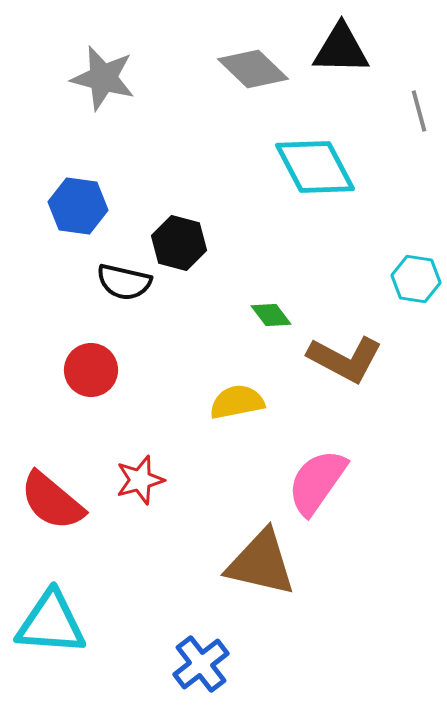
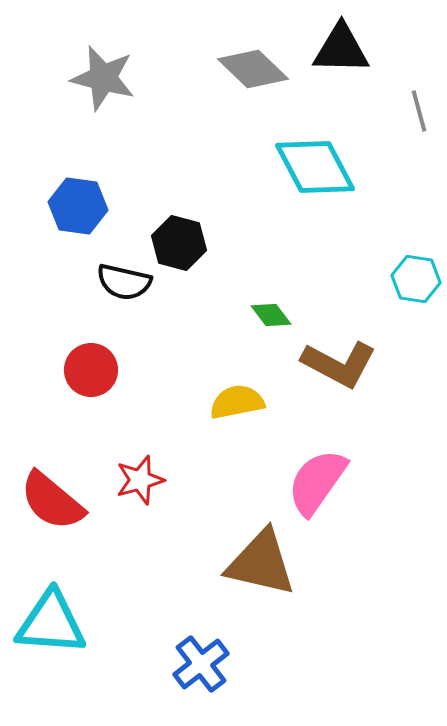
brown L-shape: moved 6 px left, 5 px down
